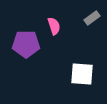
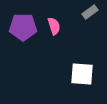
gray rectangle: moved 2 px left, 6 px up
purple pentagon: moved 3 px left, 17 px up
